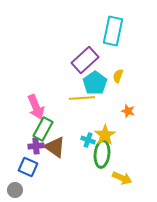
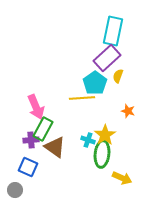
purple rectangle: moved 22 px right, 2 px up
purple cross: moved 5 px left, 6 px up
